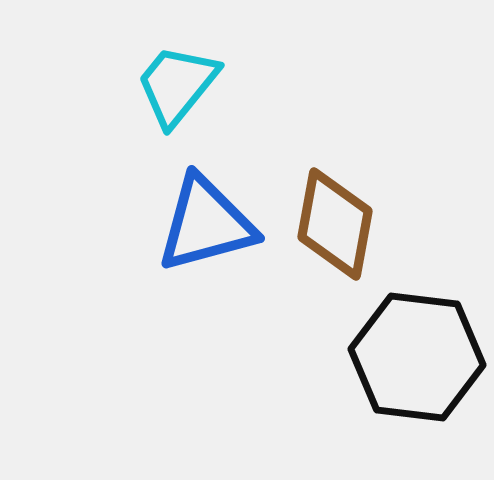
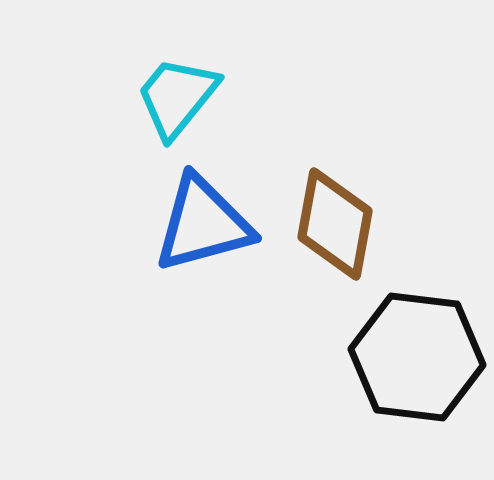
cyan trapezoid: moved 12 px down
blue triangle: moved 3 px left
